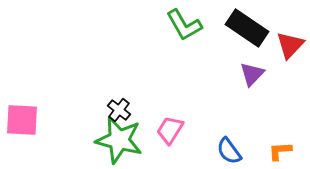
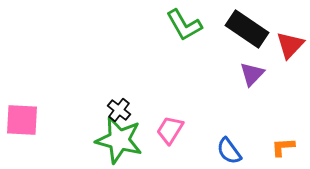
black rectangle: moved 1 px down
orange L-shape: moved 3 px right, 4 px up
